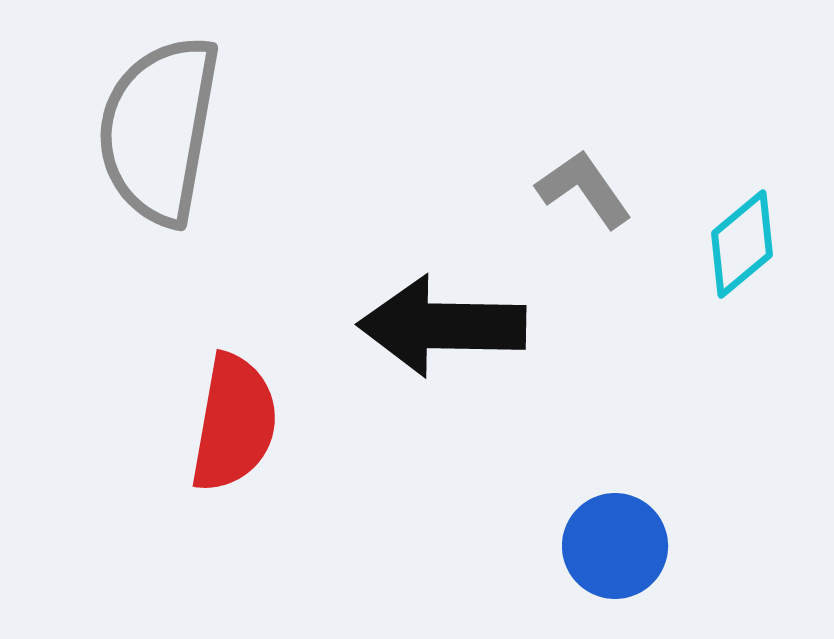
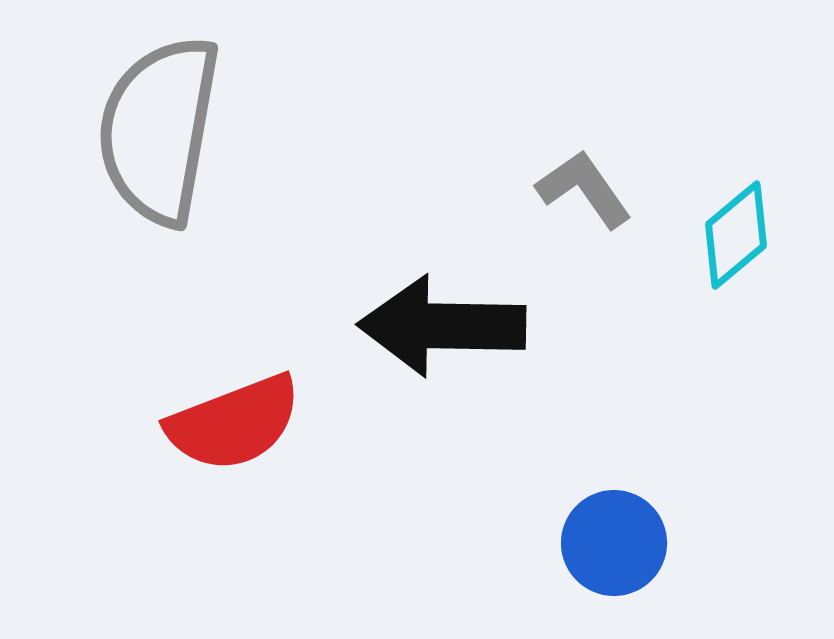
cyan diamond: moved 6 px left, 9 px up
red semicircle: rotated 59 degrees clockwise
blue circle: moved 1 px left, 3 px up
